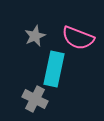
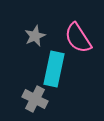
pink semicircle: rotated 36 degrees clockwise
